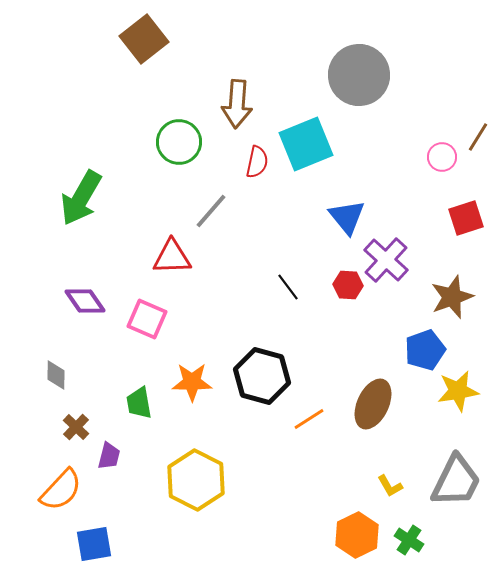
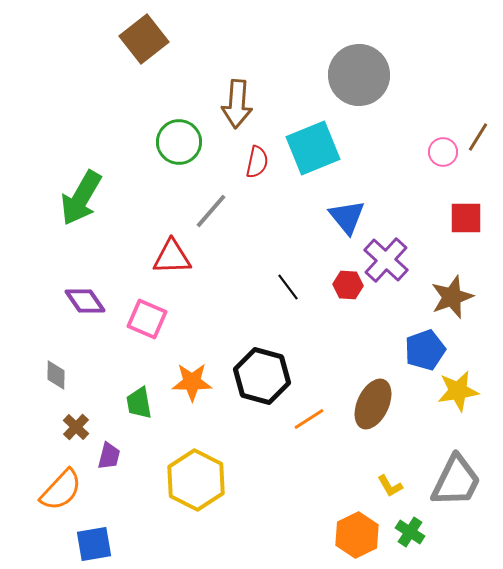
cyan square: moved 7 px right, 4 px down
pink circle: moved 1 px right, 5 px up
red square: rotated 18 degrees clockwise
green cross: moved 1 px right, 8 px up
